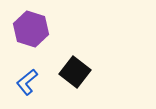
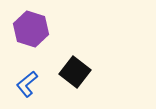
blue L-shape: moved 2 px down
